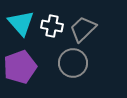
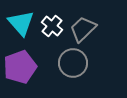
white cross: rotated 30 degrees clockwise
